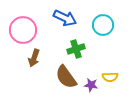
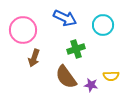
yellow semicircle: moved 1 px right, 1 px up
